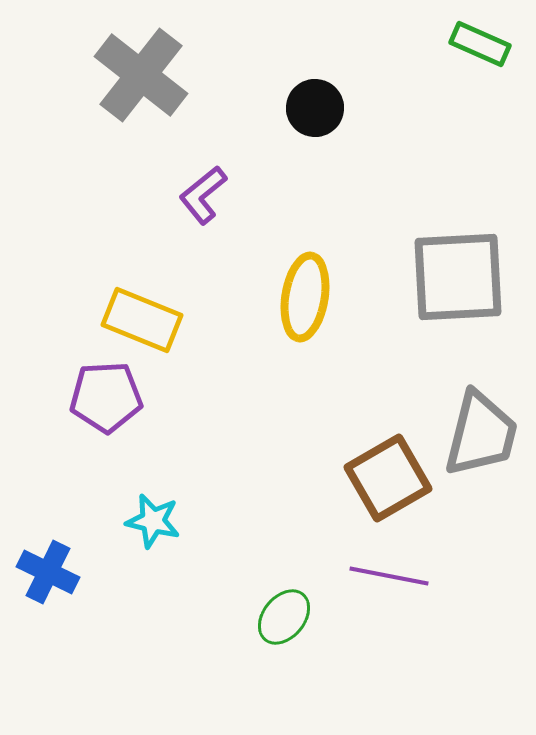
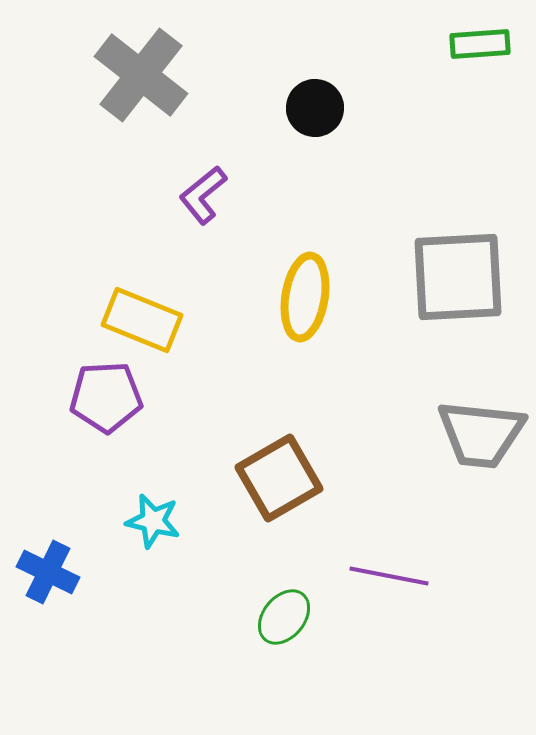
green rectangle: rotated 28 degrees counterclockwise
gray trapezoid: rotated 82 degrees clockwise
brown square: moved 109 px left
